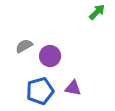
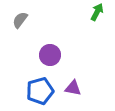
green arrow: rotated 18 degrees counterclockwise
gray semicircle: moved 4 px left, 26 px up; rotated 24 degrees counterclockwise
purple circle: moved 1 px up
